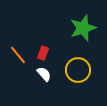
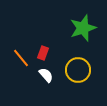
orange line: moved 3 px right, 3 px down
white semicircle: moved 2 px right, 1 px down
